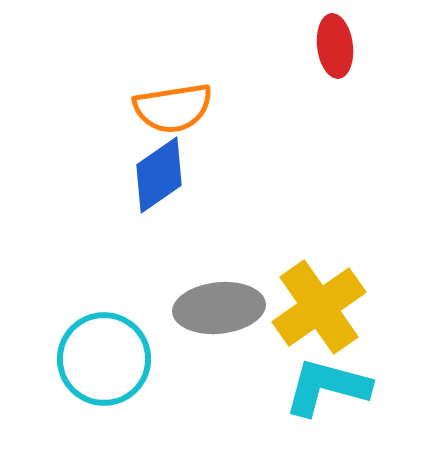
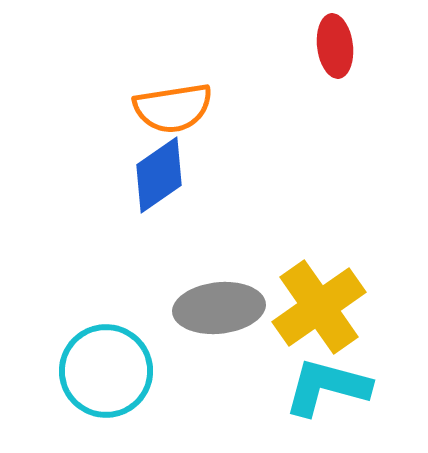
cyan circle: moved 2 px right, 12 px down
